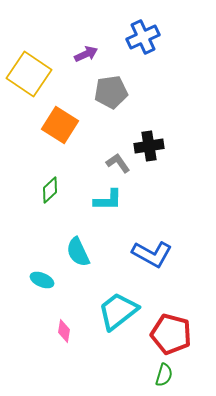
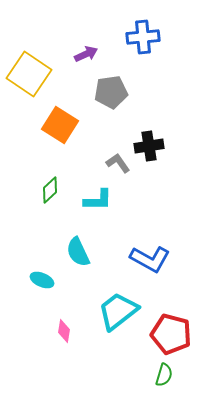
blue cross: rotated 20 degrees clockwise
cyan L-shape: moved 10 px left
blue L-shape: moved 2 px left, 5 px down
